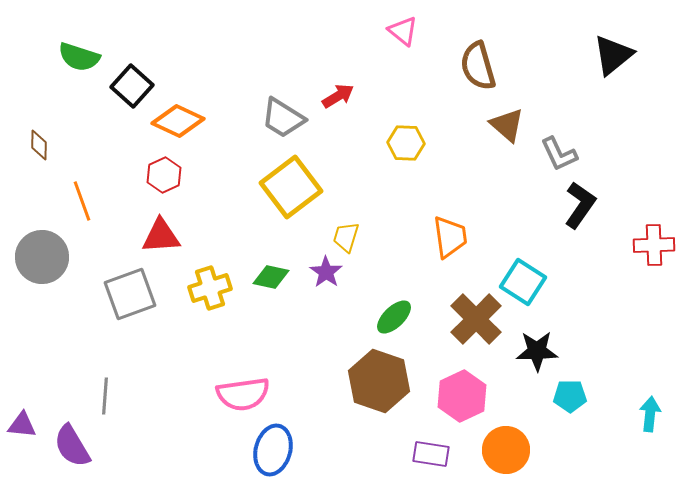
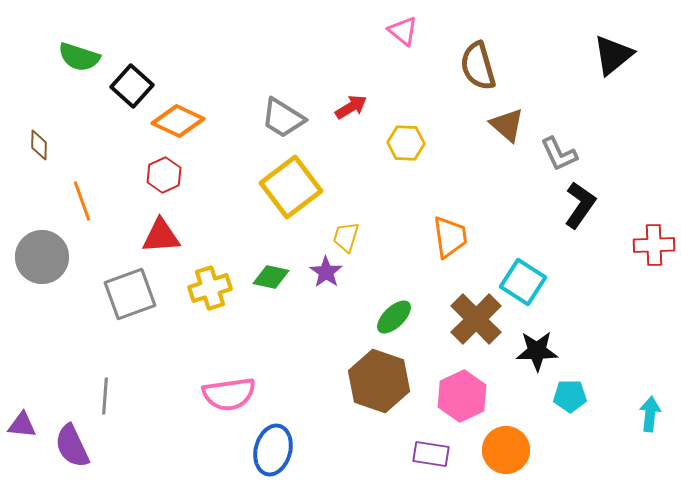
red arrow: moved 13 px right, 11 px down
pink semicircle: moved 14 px left
purple semicircle: rotated 6 degrees clockwise
